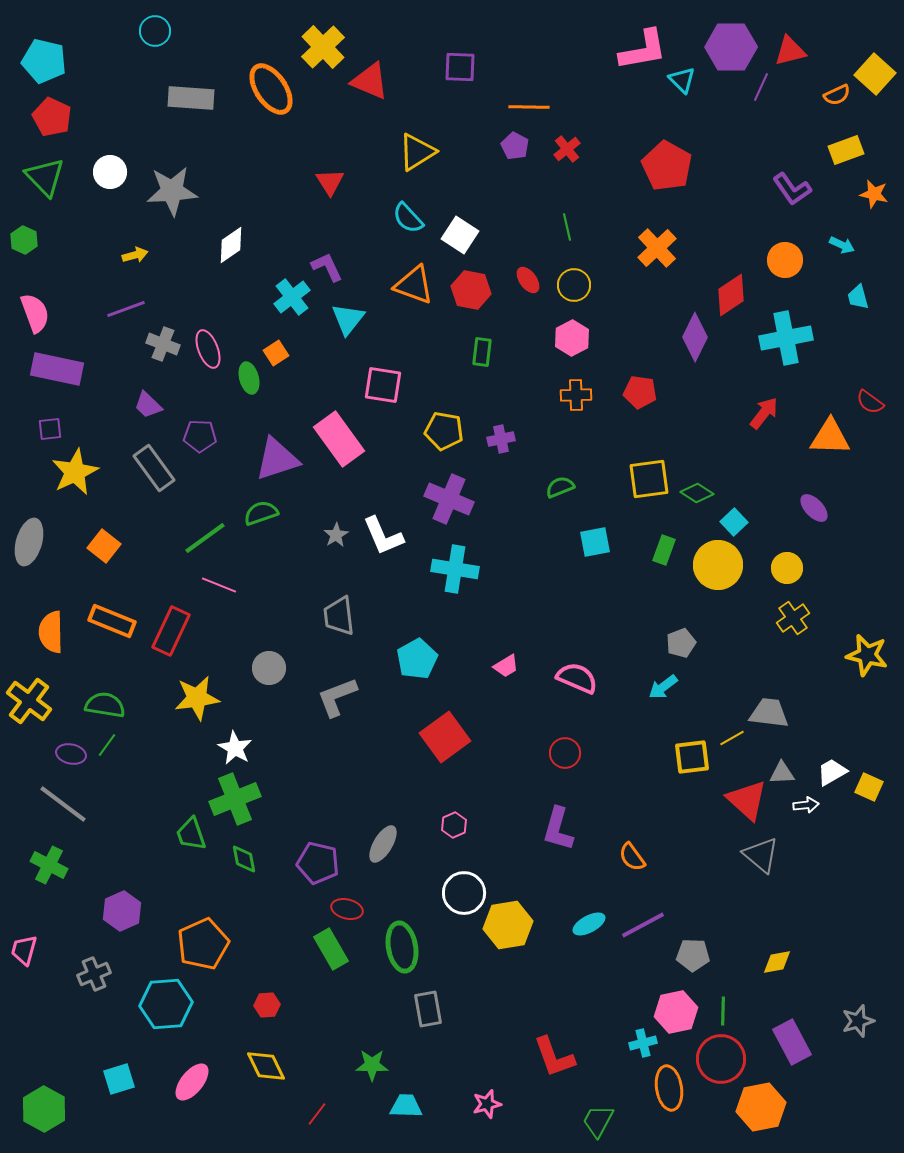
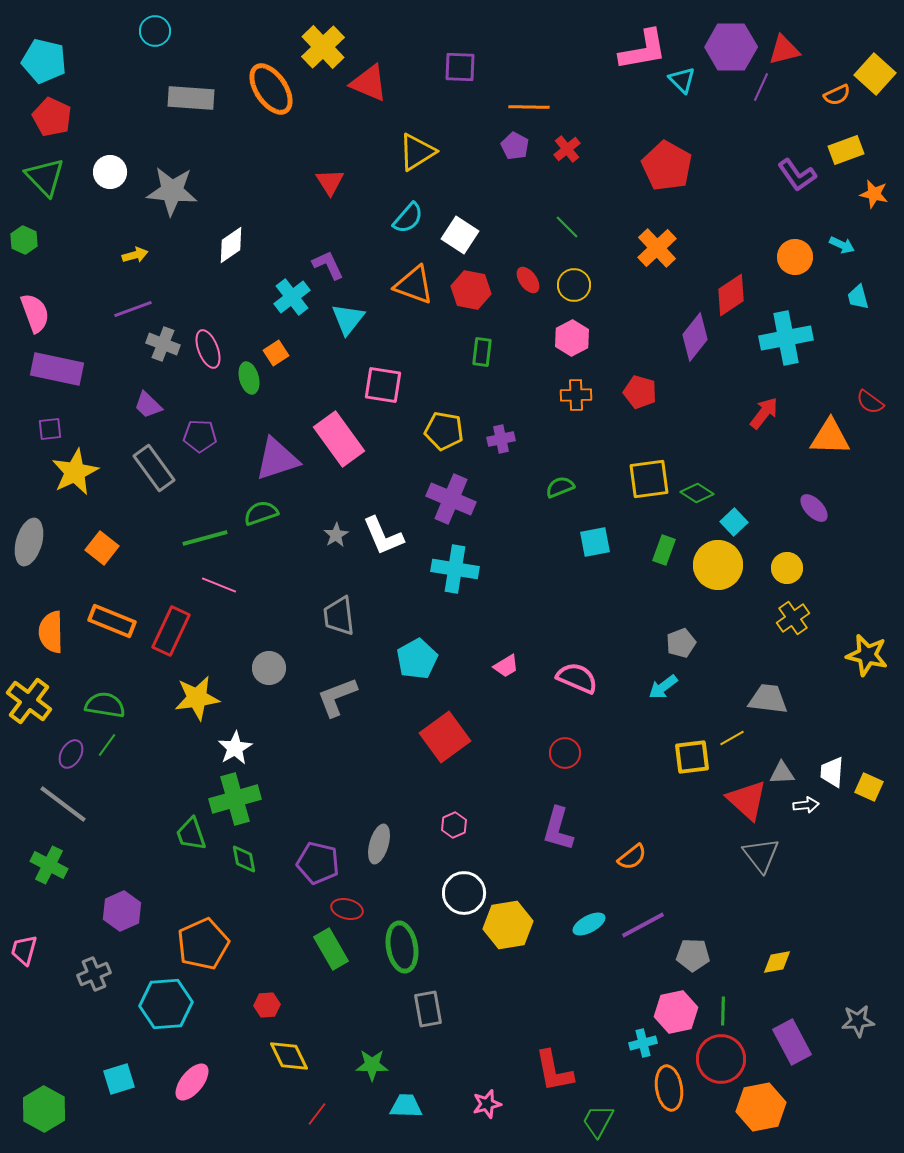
red triangle at (790, 51): moved 6 px left, 1 px up
red triangle at (370, 81): moved 1 px left, 2 px down
purple L-shape at (792, 189): moved 5 px right, 14 px up
gray star at (172, 191): rotated 9 degrees clockwise
cyan semicircle at (408, 218): rotated 96 degrees counterclockwise
green line at (567, 227): rotated 32 degrees counterclockwise
orange circle at (785, 260): moved 10 px right, 3 px up
purple L-shape at (327, 267): moved 1 px right, 2 px up
purple line at (126, 309): moved 7 px right
purple diamond at (695, 337): rotated 12 degrees clockwise
red pentagon at (640, 392): rotated 8 degrees clockwise
purple cross at (449, 499): moved 2 px right
green line at (205, 538): rotated 21 degrees clockwise
orange square at (104, 546): moved 2 px left, 2 px down
gray trapezoid at (769, 713): moved 1 px left, 14 px up
white star at (235, 748): rotated 12 degrees clockwise
purple ellipse at (71, 754): rotated 72 degrees counterclockwise
white trapezoid at (832, 772): rotated 56 degrees counterclockwise
green cross at (235, 799): rotated 6 degrees clockwise
gray ellipse at (383, 844): moved 4 px left; rotated 15 degrees counterclockwise
gray triangle at (761, 855): rotated 12 degrees clockwise
orange semicircle at (632, 857): rotated 92 degrees counterclockwise
gray star at (858, 1021): rotated 12 degrees clockwise
red L-shape at (554, 1057): moved 14 px down; rotated 9 degrees clockwise
yellow diamond at (266, 1066): moved 23 px right, 10 px up
